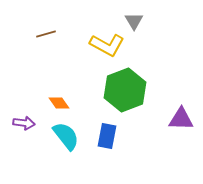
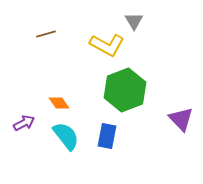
purple triangle: rotated 44 degrees clockwise
purple arrow: rotated 35 degrees counterclockwise
